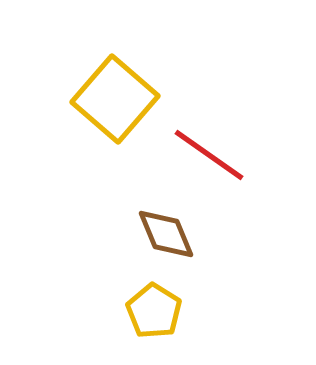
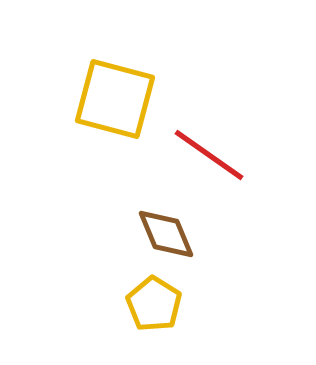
yellow square: rotated 26 degrees counterclockwise
yellow pentagon: moved 7 px up
